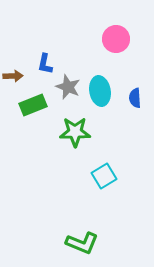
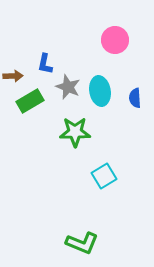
pink circle: moved 1 px left, 1 px down
green rectangle: moved 3 px left, 4 px up; rotated 8 degrees counterclockwise
